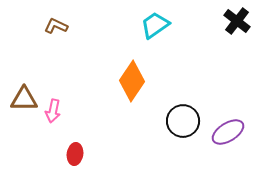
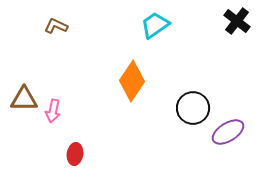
black circle: moved 10 px right, 13 px up
